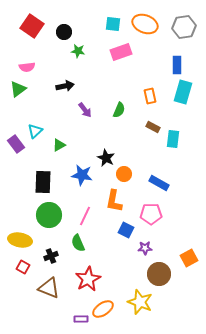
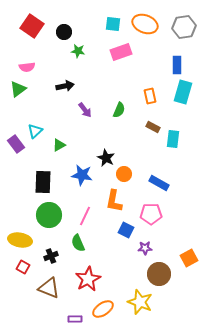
purple rectangle at (81, 319): moved 6 px left
